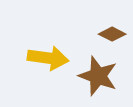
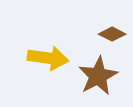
brown star: rotated 24 degrees clockwise
